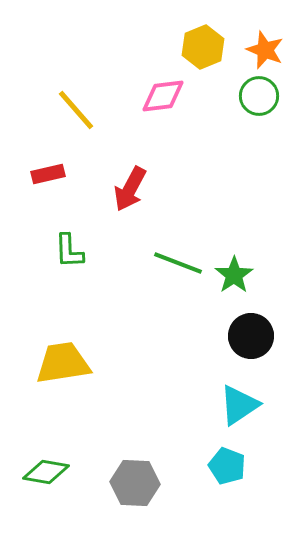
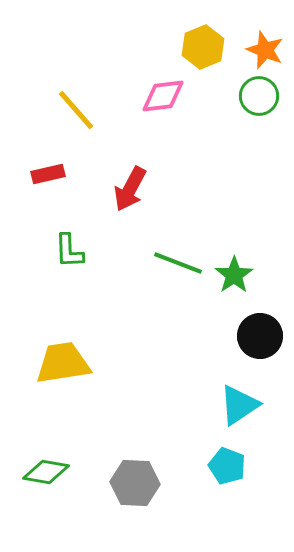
black circle: moved 9 px right
